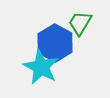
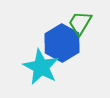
blue hexagon: moved 7 px right
